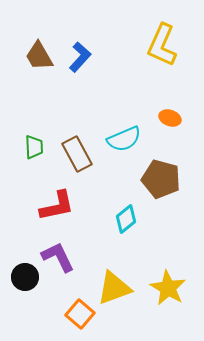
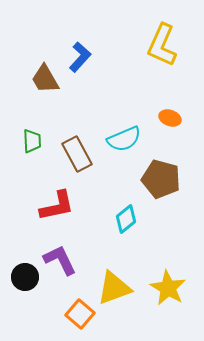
brown trapezoid: moved 6 px right, 23 px down
green trapezoid: moved 2 px left, 6 px up
purple L-shape: moved 2 px right, 3 px down
